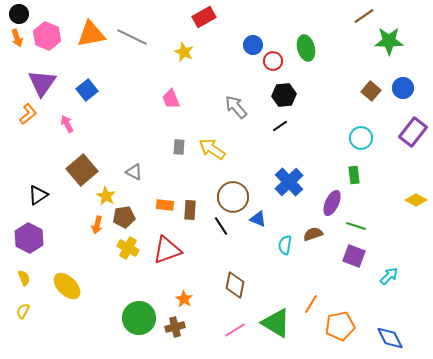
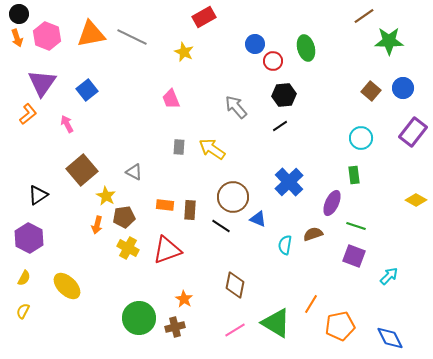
blue circle at (253, 45): moved 2 px right, 1 px up
black line at (221, 226): rotated 24 degrees counterclockwise
yellow semicircle at (24, 278): rotated 49 degrees clockwise
